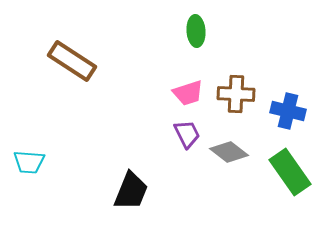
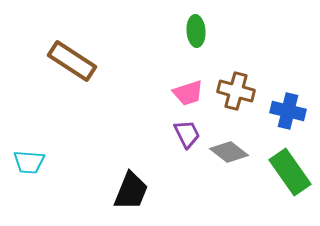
brown cross: moved 3 px up; rotated 12 degrees clockwise
